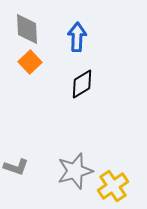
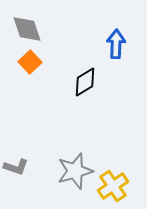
gray diamond: rotated 16 degrees counterclockwise
blue arrow: moved 39 px right, 7 px down
black diamond: moved 3 px right, 2 px up
